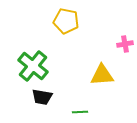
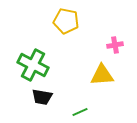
pink cross: moved 10 px left, 1 px down
green cross: moved 1 px up; rotated 12 degrees counterclockwise
green line: rotated 21 degrees counterclockwise
